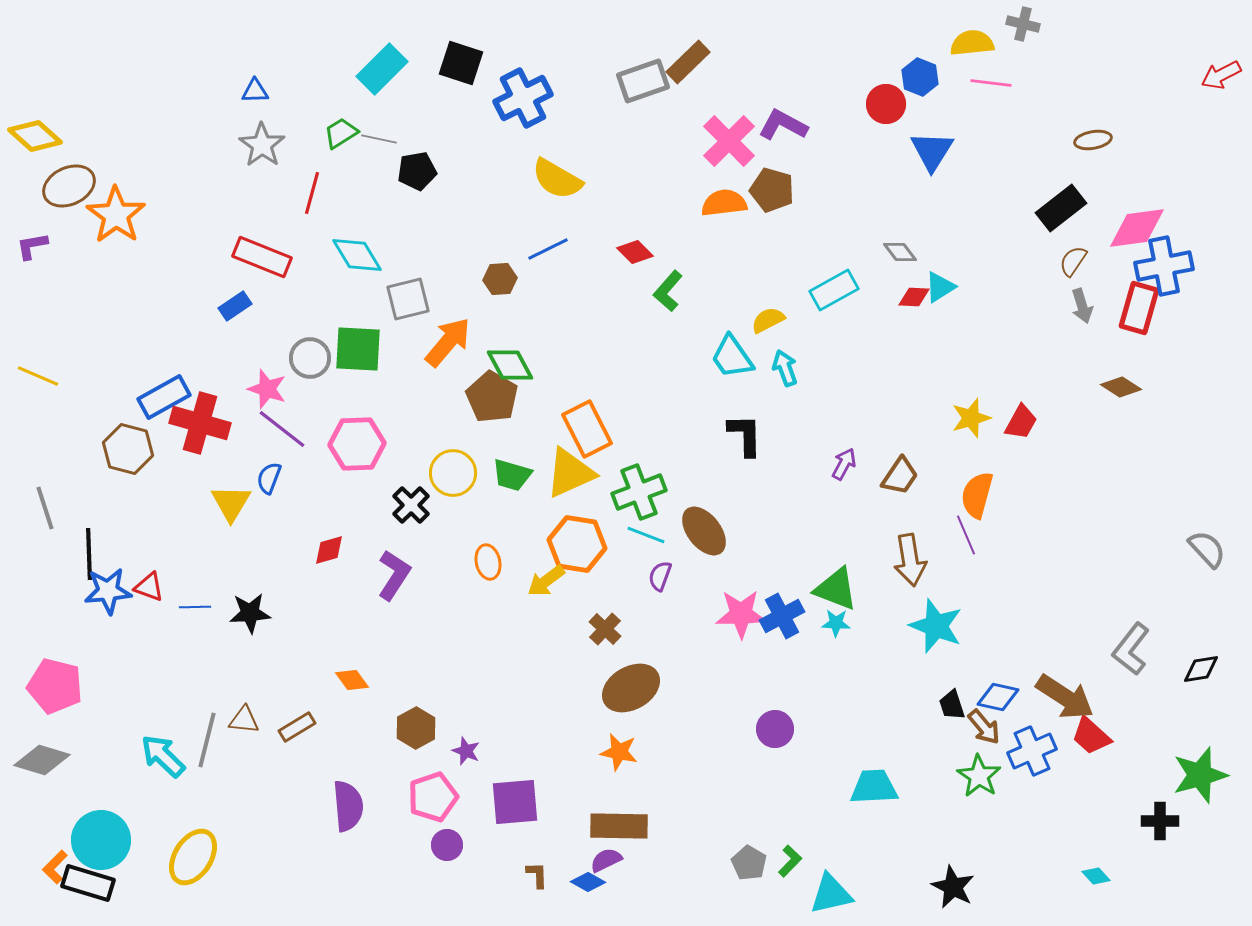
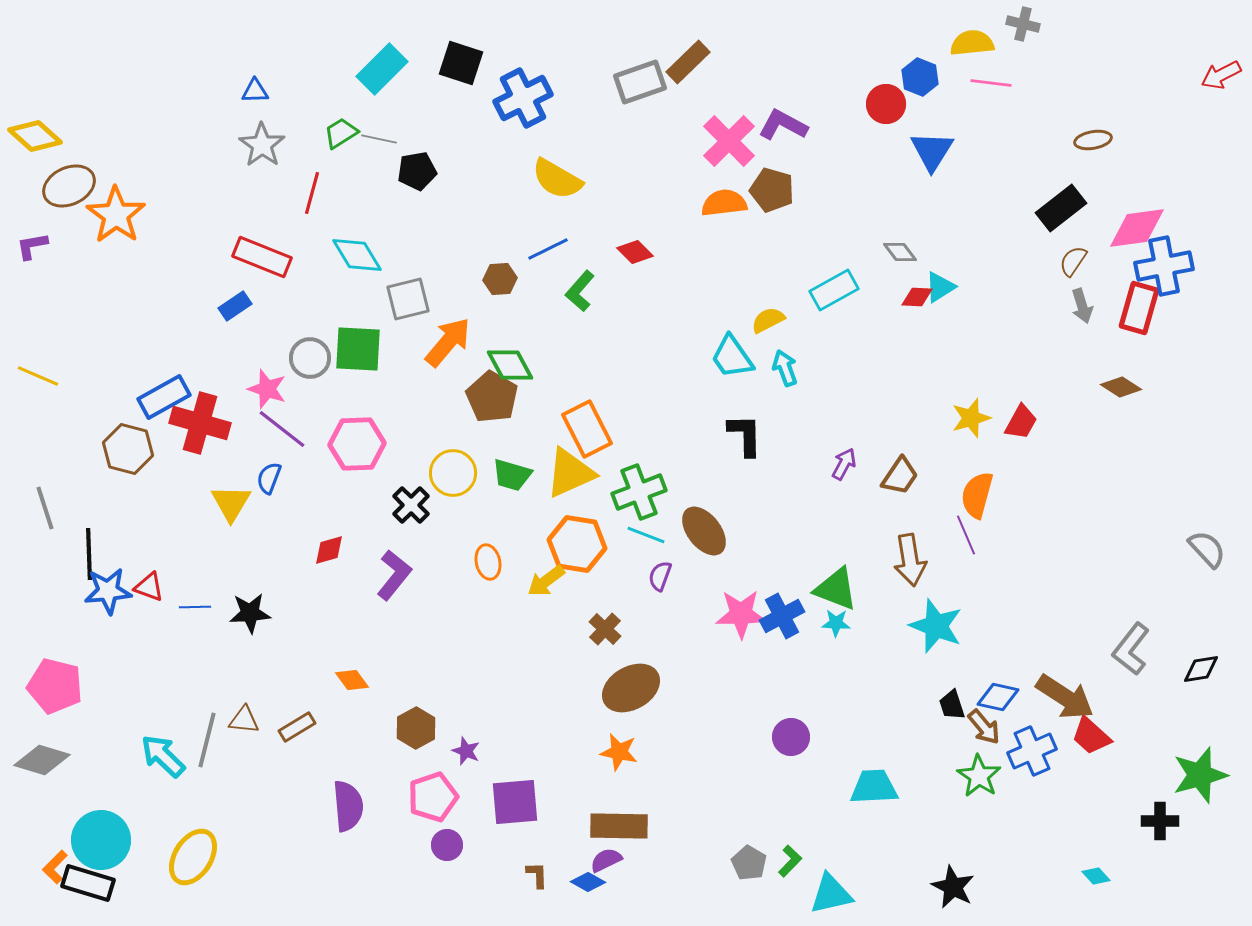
gray rectangle at (643, 81): moved 3 px left, 1 px down
green L-shape at (668, 291): moved 88 px left
red diamond at (914, 297): moved 3 px right
purple L-shape at (394, 575): rotated 6 degrees clockwise
purple circle at (775, 729): moved 16 px right, 8 px down
